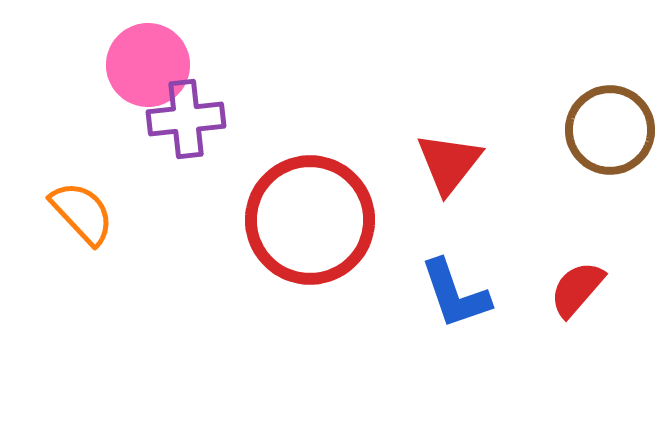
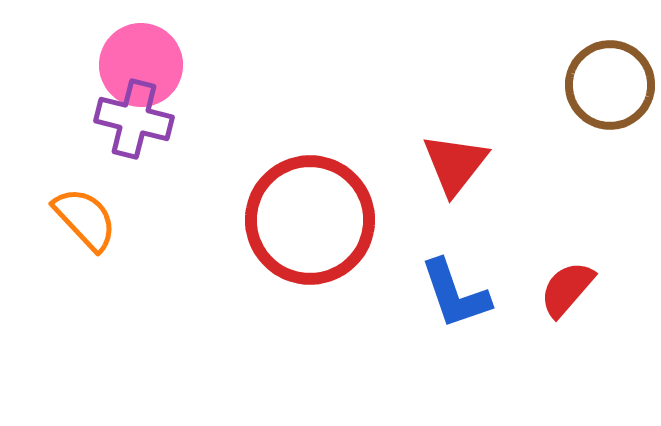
pink circle: moved 7 px left
purple cross: moved 52 px left; rotated 20 degrees clockwise
brown circle: moved 45 px up
red triangle: moved 6 px right, 1 px down
orange semicircle: moved 3 px right, 6 px down
red semicircle: moved 10 px left
